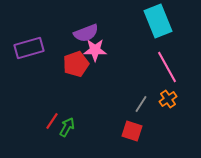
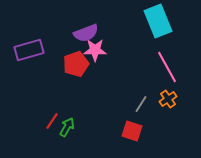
purple rectangle: moved 2 px down
